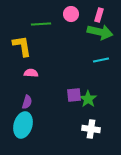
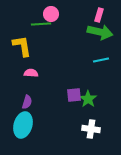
pink circle: moved 20 px left
